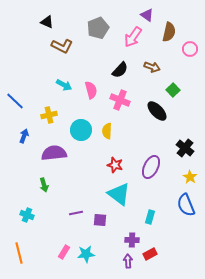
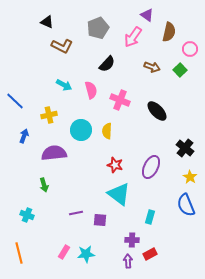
black semicircle: moved 13 px left, 6 px up
green square: moved 7 px right, 20 px up
